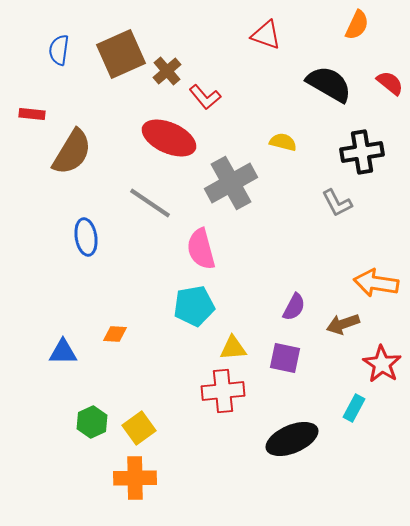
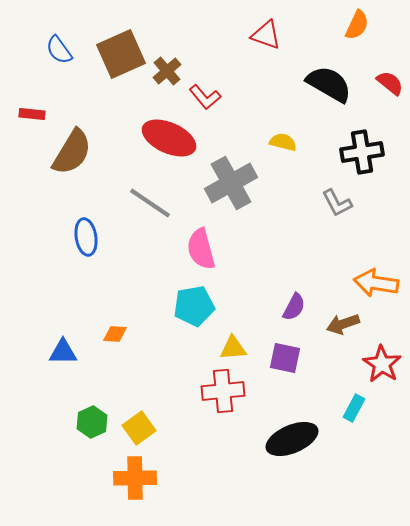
blue semicircle: rotated 44 degrees counterclockwise
